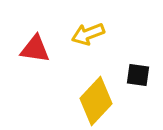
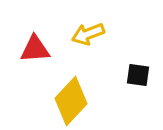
red triangle: rotated 12 degrees counterclockwise
yellow diamond: moved 25 px left
